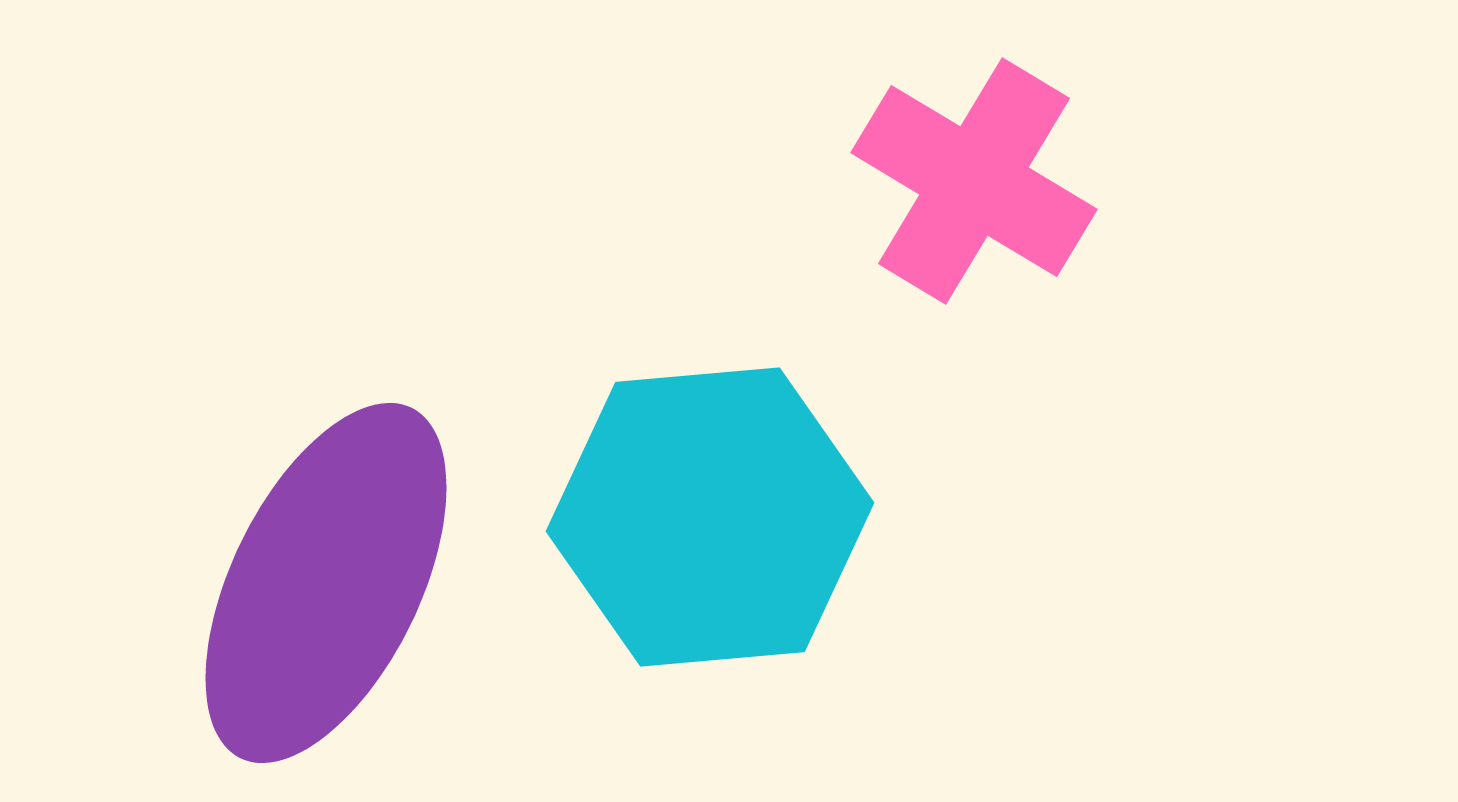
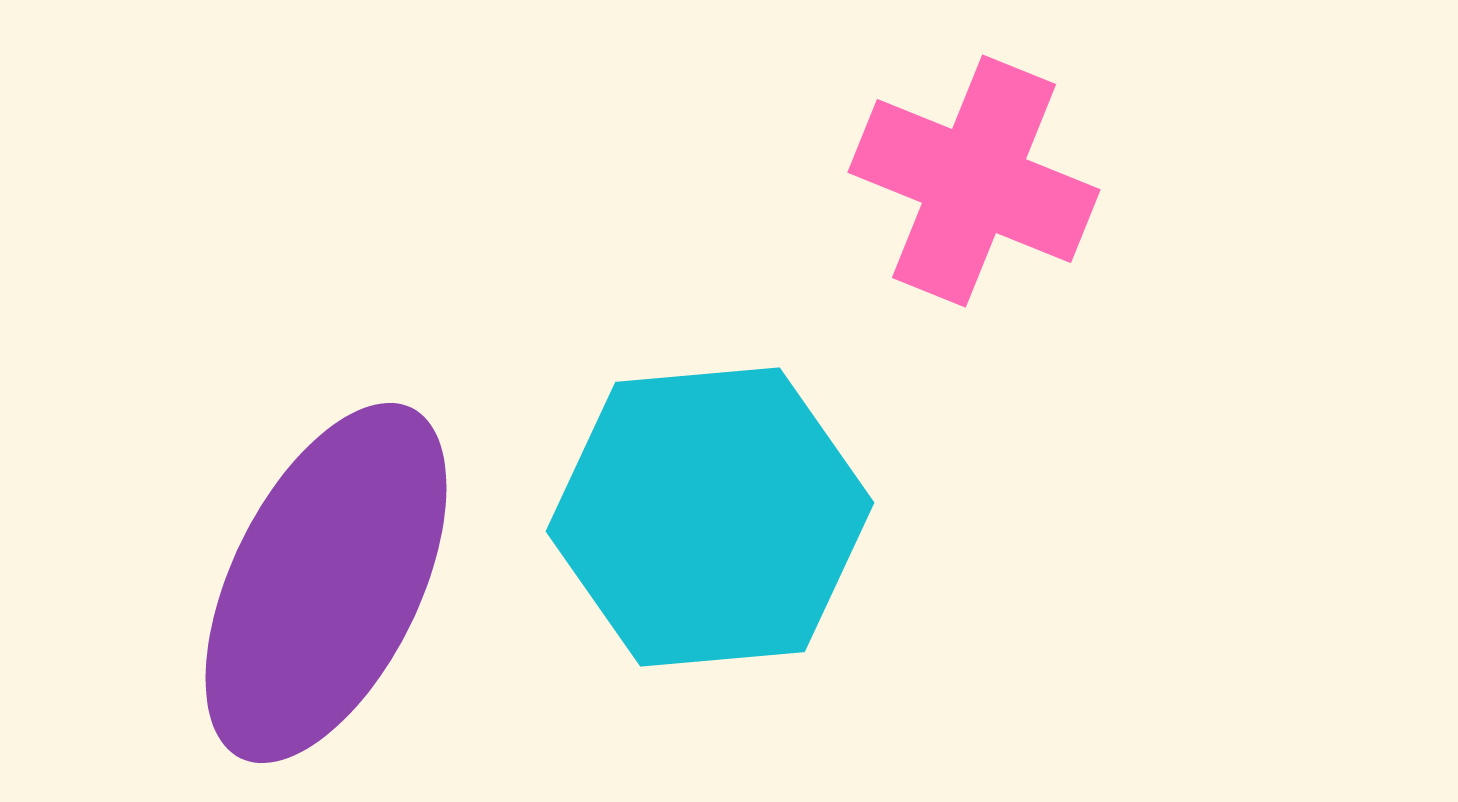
pink cross: rotated 9 degrees counterclockwise
